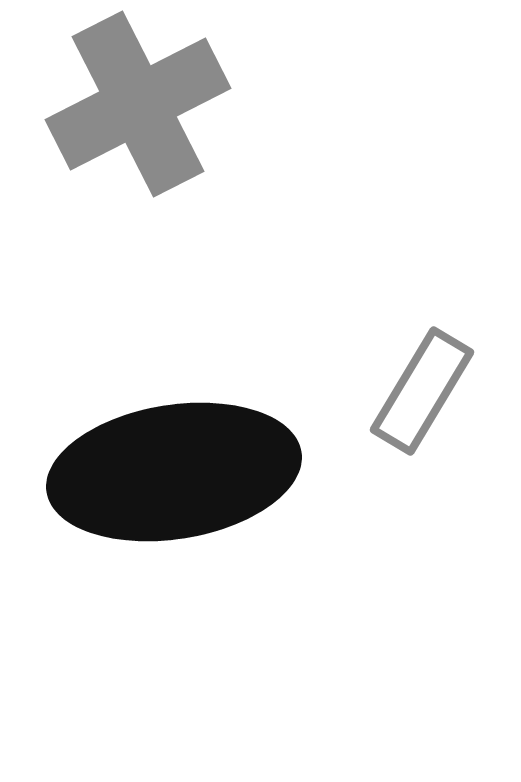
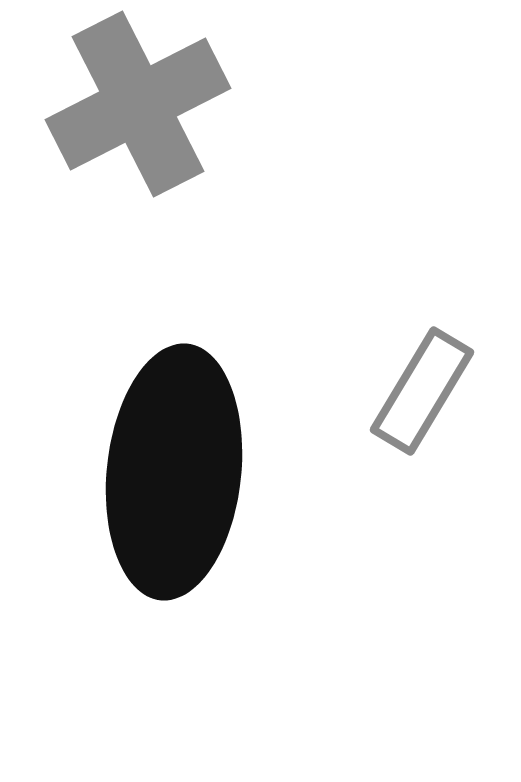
black ellipse: rotated 75 degrees counterclockwise
